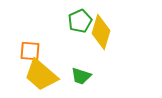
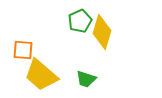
yellow diamond: moved 1 px right
orange square: moved 7 px left, 1 px up
green trapezoid: moved 5 px right, 3 px down
